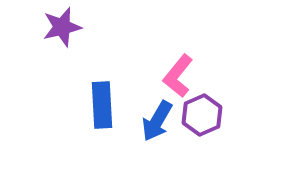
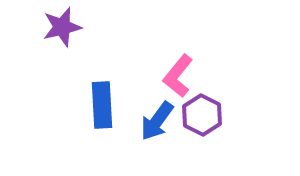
purple hexagon: rotated 9 degrees counterclockwise
blue arrow: rotated 6 degrees clockwise
